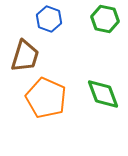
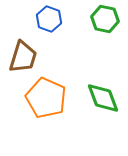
brown trapezoid: moved 2 px left, 1 px down
green diamond: moved 4 px down
